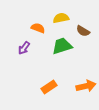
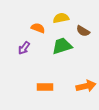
orange rectangle: moved 4 px left; rotated 35 degrees clockwise
